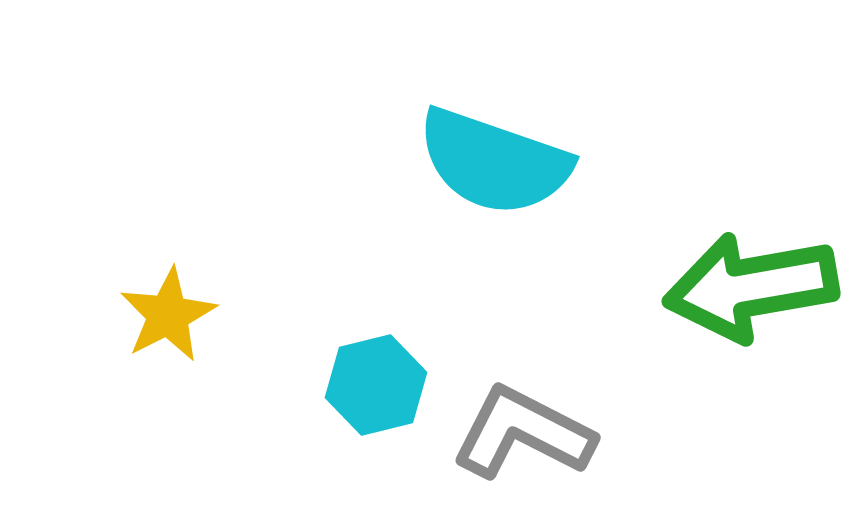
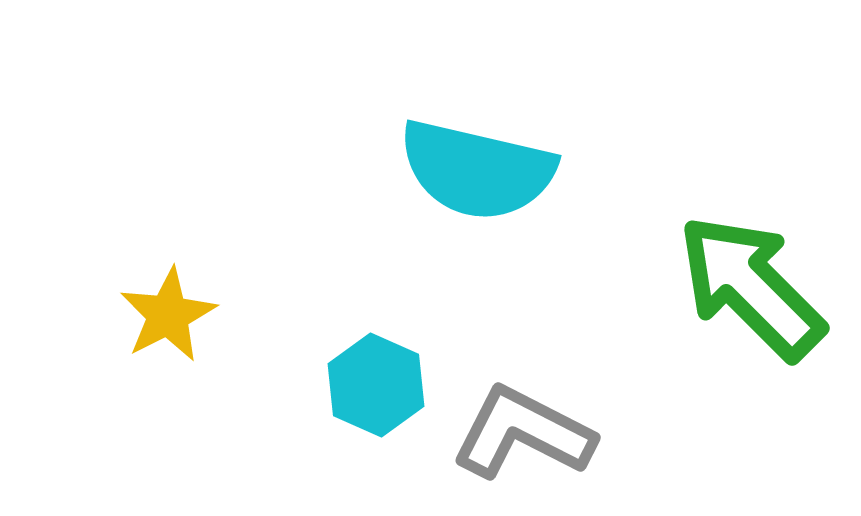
cyan semicircle: moved 17 px left, 8 px down; rotated 6 degrees counterclockwise
green arrow: rotated 55 degrees clockwise
cyan hexagon: rotated 22 degrees counterclockwise
